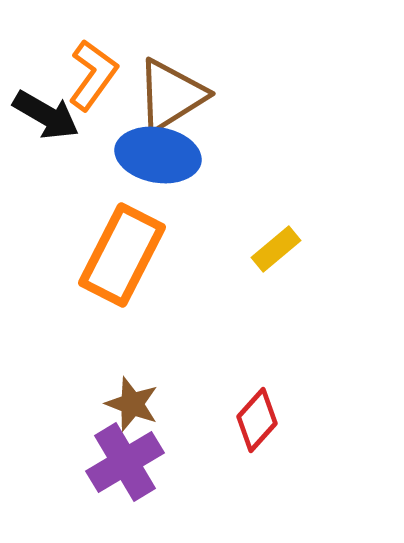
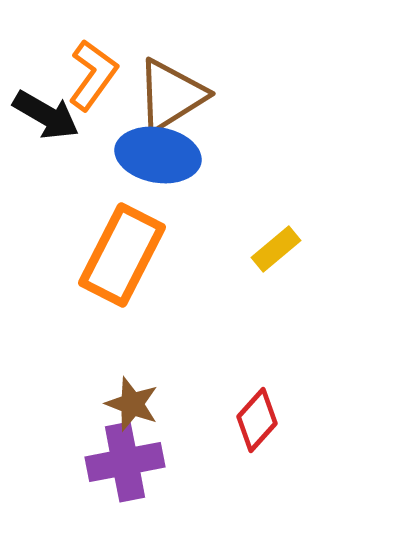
purple cross: rotated 20 degrees clockwise
